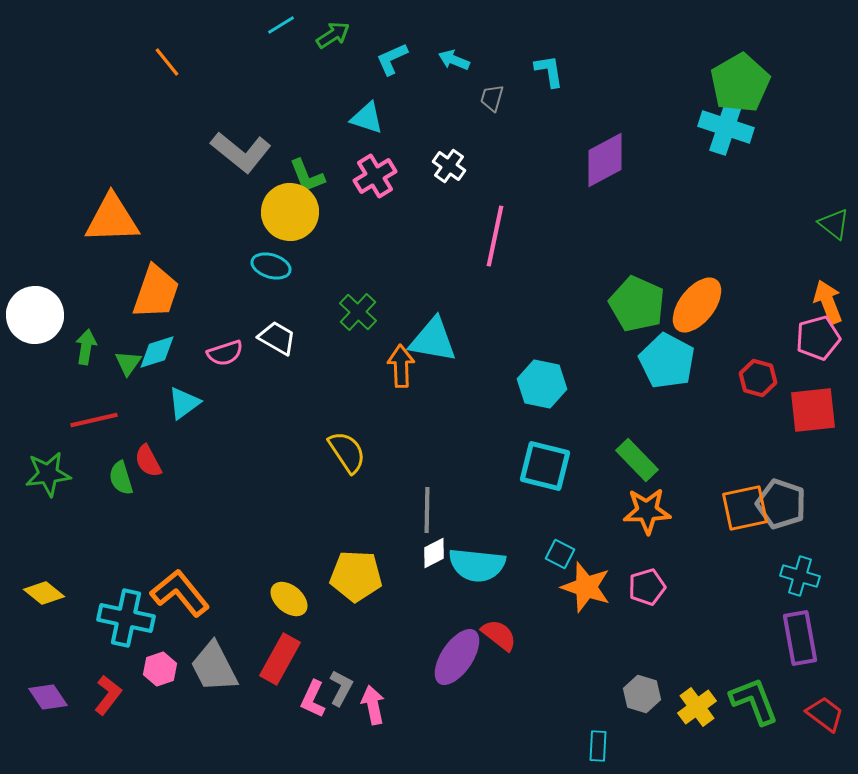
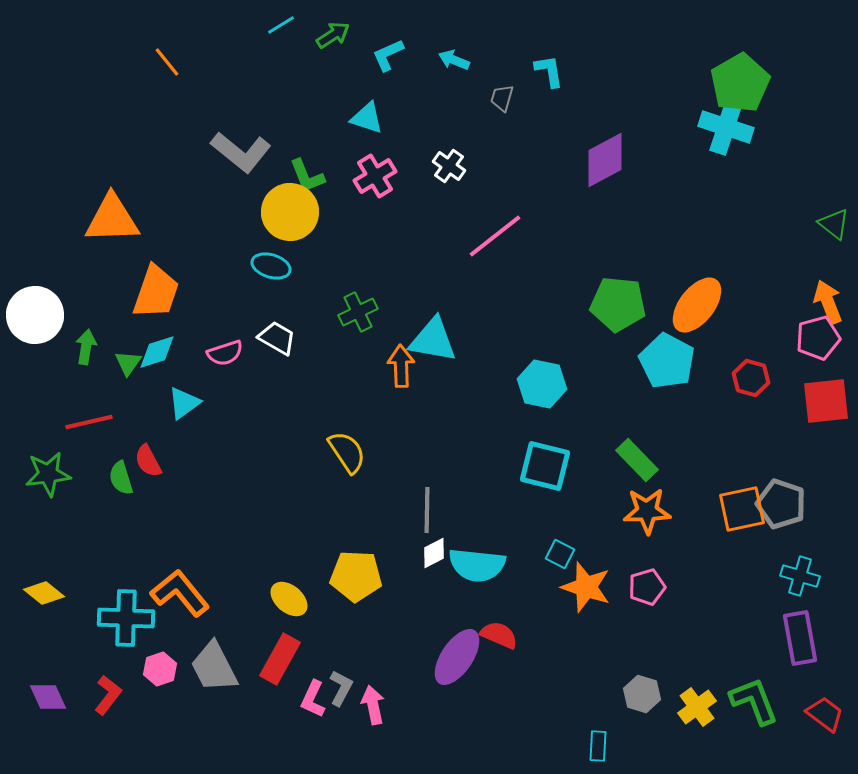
cyan L-shape at (392, 59): moved 4 px left, 4 px up
gray trapezoid at (492, 98): moved 10 px right
pink line at (495, 236): rotated 40 degrees clockwise
green pentagon at (637, 304): moved 19 px left; rotated 18 degrees counterclockwise
green cross at (358, 312): rotated 21 degrees clockwise
red hexagon at (758, 378): moved 7 px left
red square at (813, 410): moved 13 px right, 9 px up
red line at (94, 420): moved 5 px left, 2 px down
orange square at (745, 508): moved 3 px left, 1 px down
cyan cross at (126, 618): rotated 10 degrees counterclockwise
red semicircle at (499, 635): rotated 15 degrees counterclockwise
purple diamond at (48, 697): rotated 9 degrees clockwise
